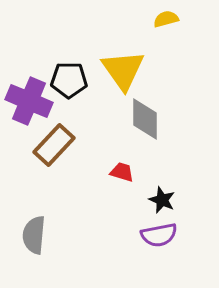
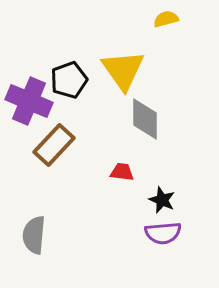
black pentagon: rotated 21 degrees counterclockwise
red trapezoid: rotated 10 degrees counterclockwise
purple semicircle: moved 4 px right, 2 px up; rotated 6 degrees clockwise
